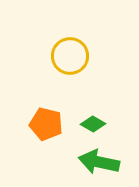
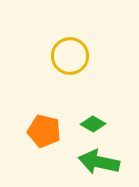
orange pentagon: moved 2 px left, 7 px down
